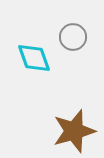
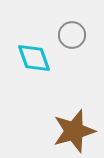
gray circle: moved 1 px left, 2 px up
